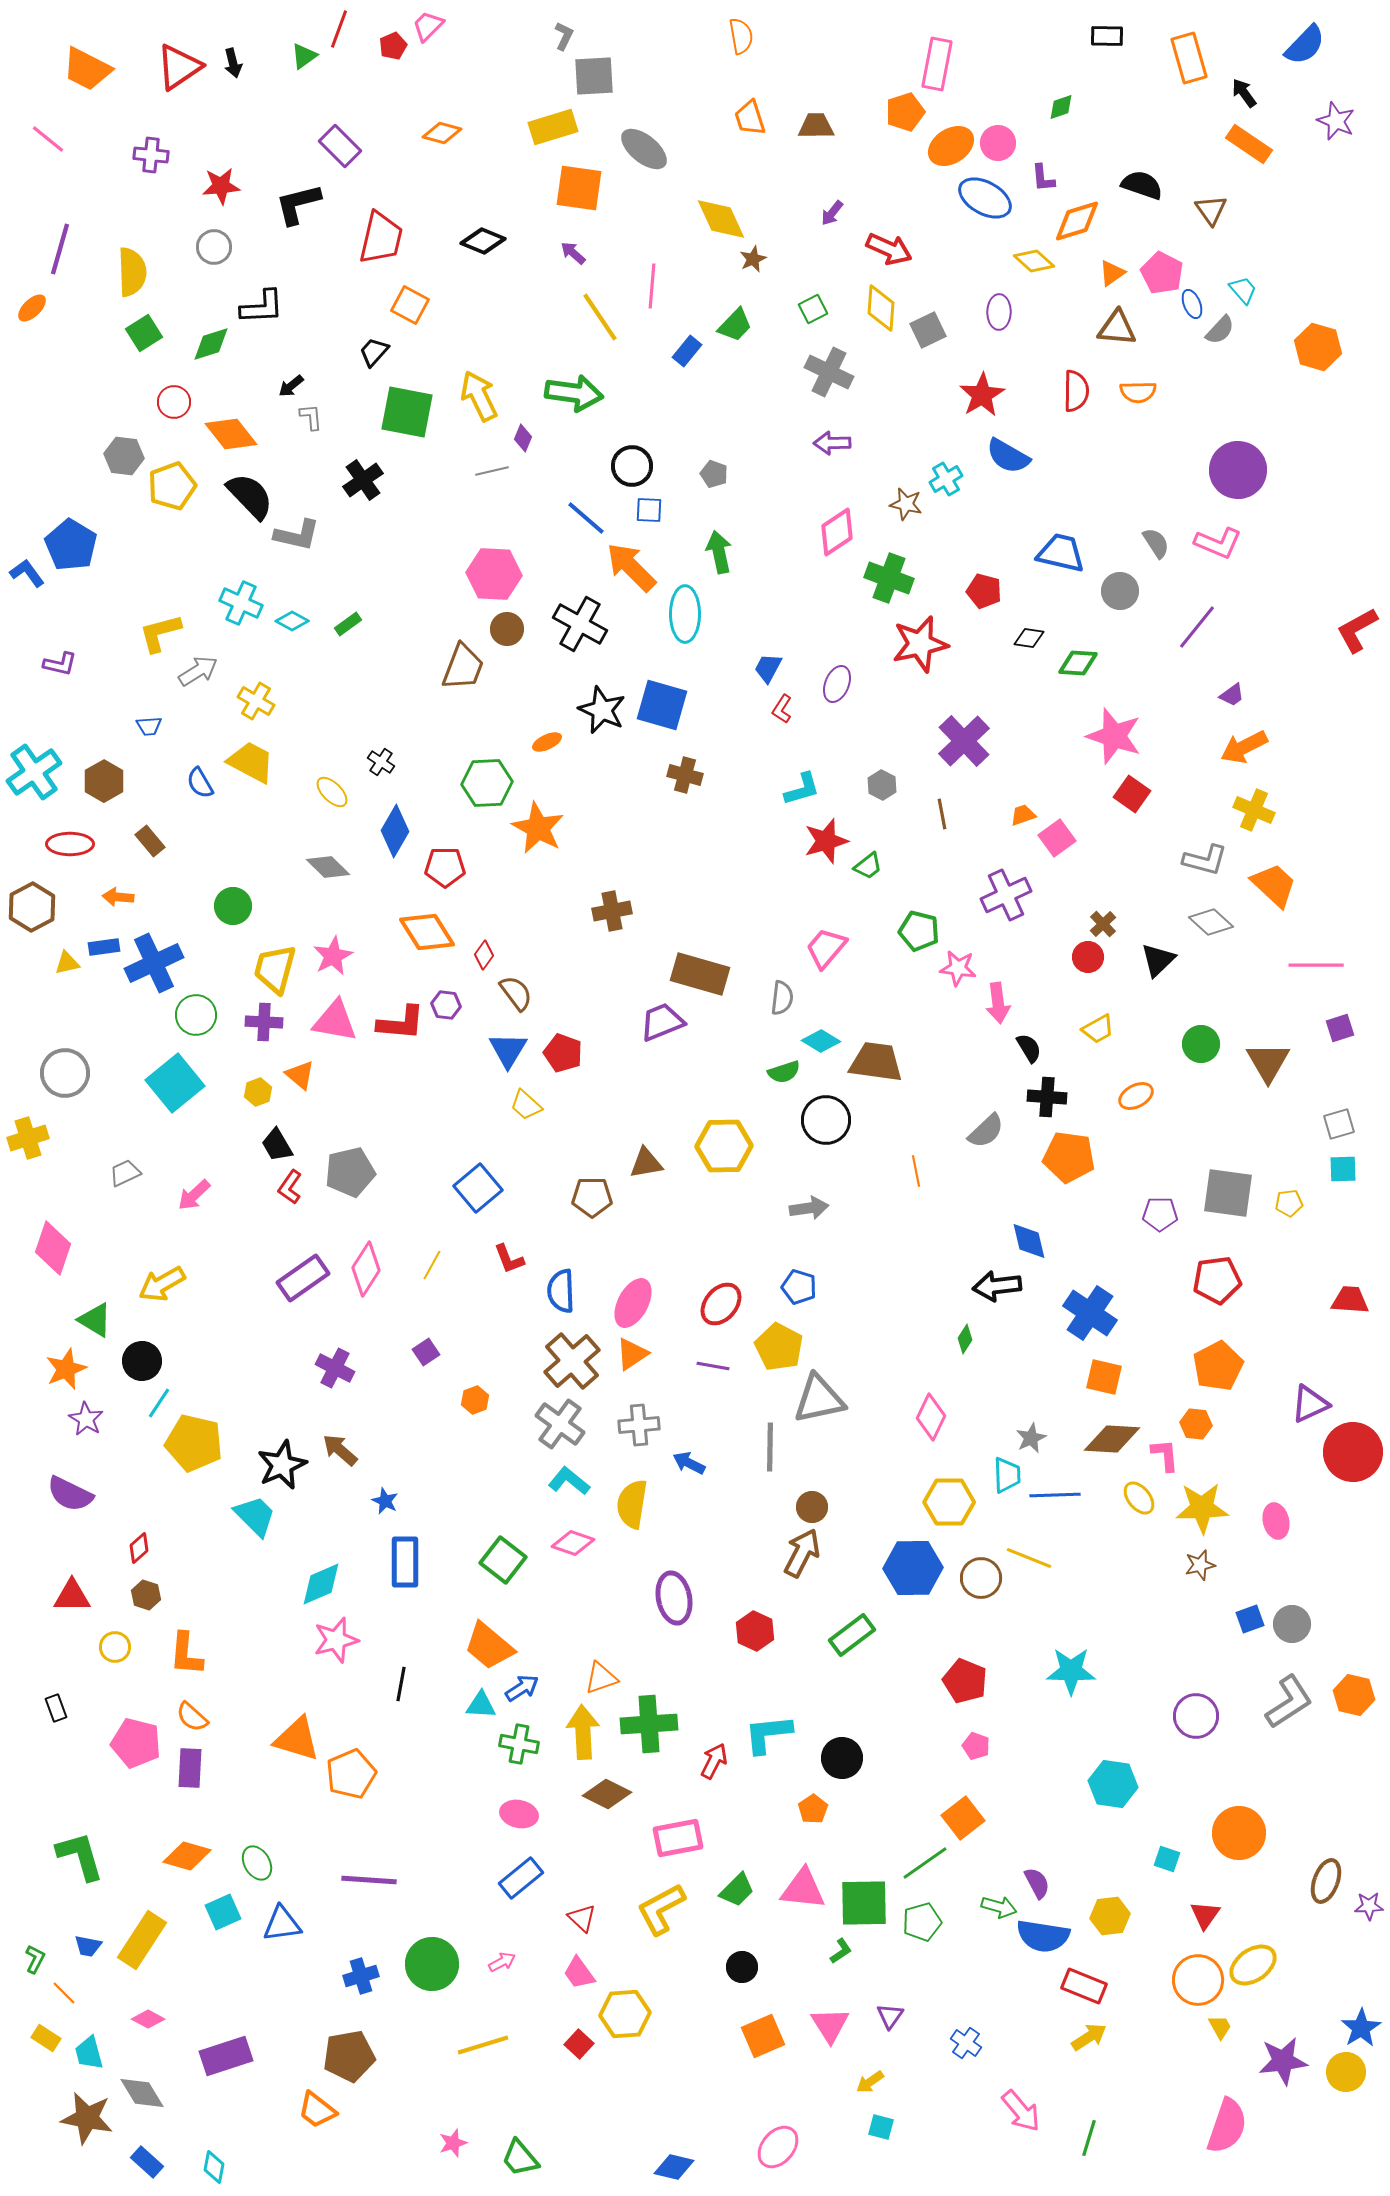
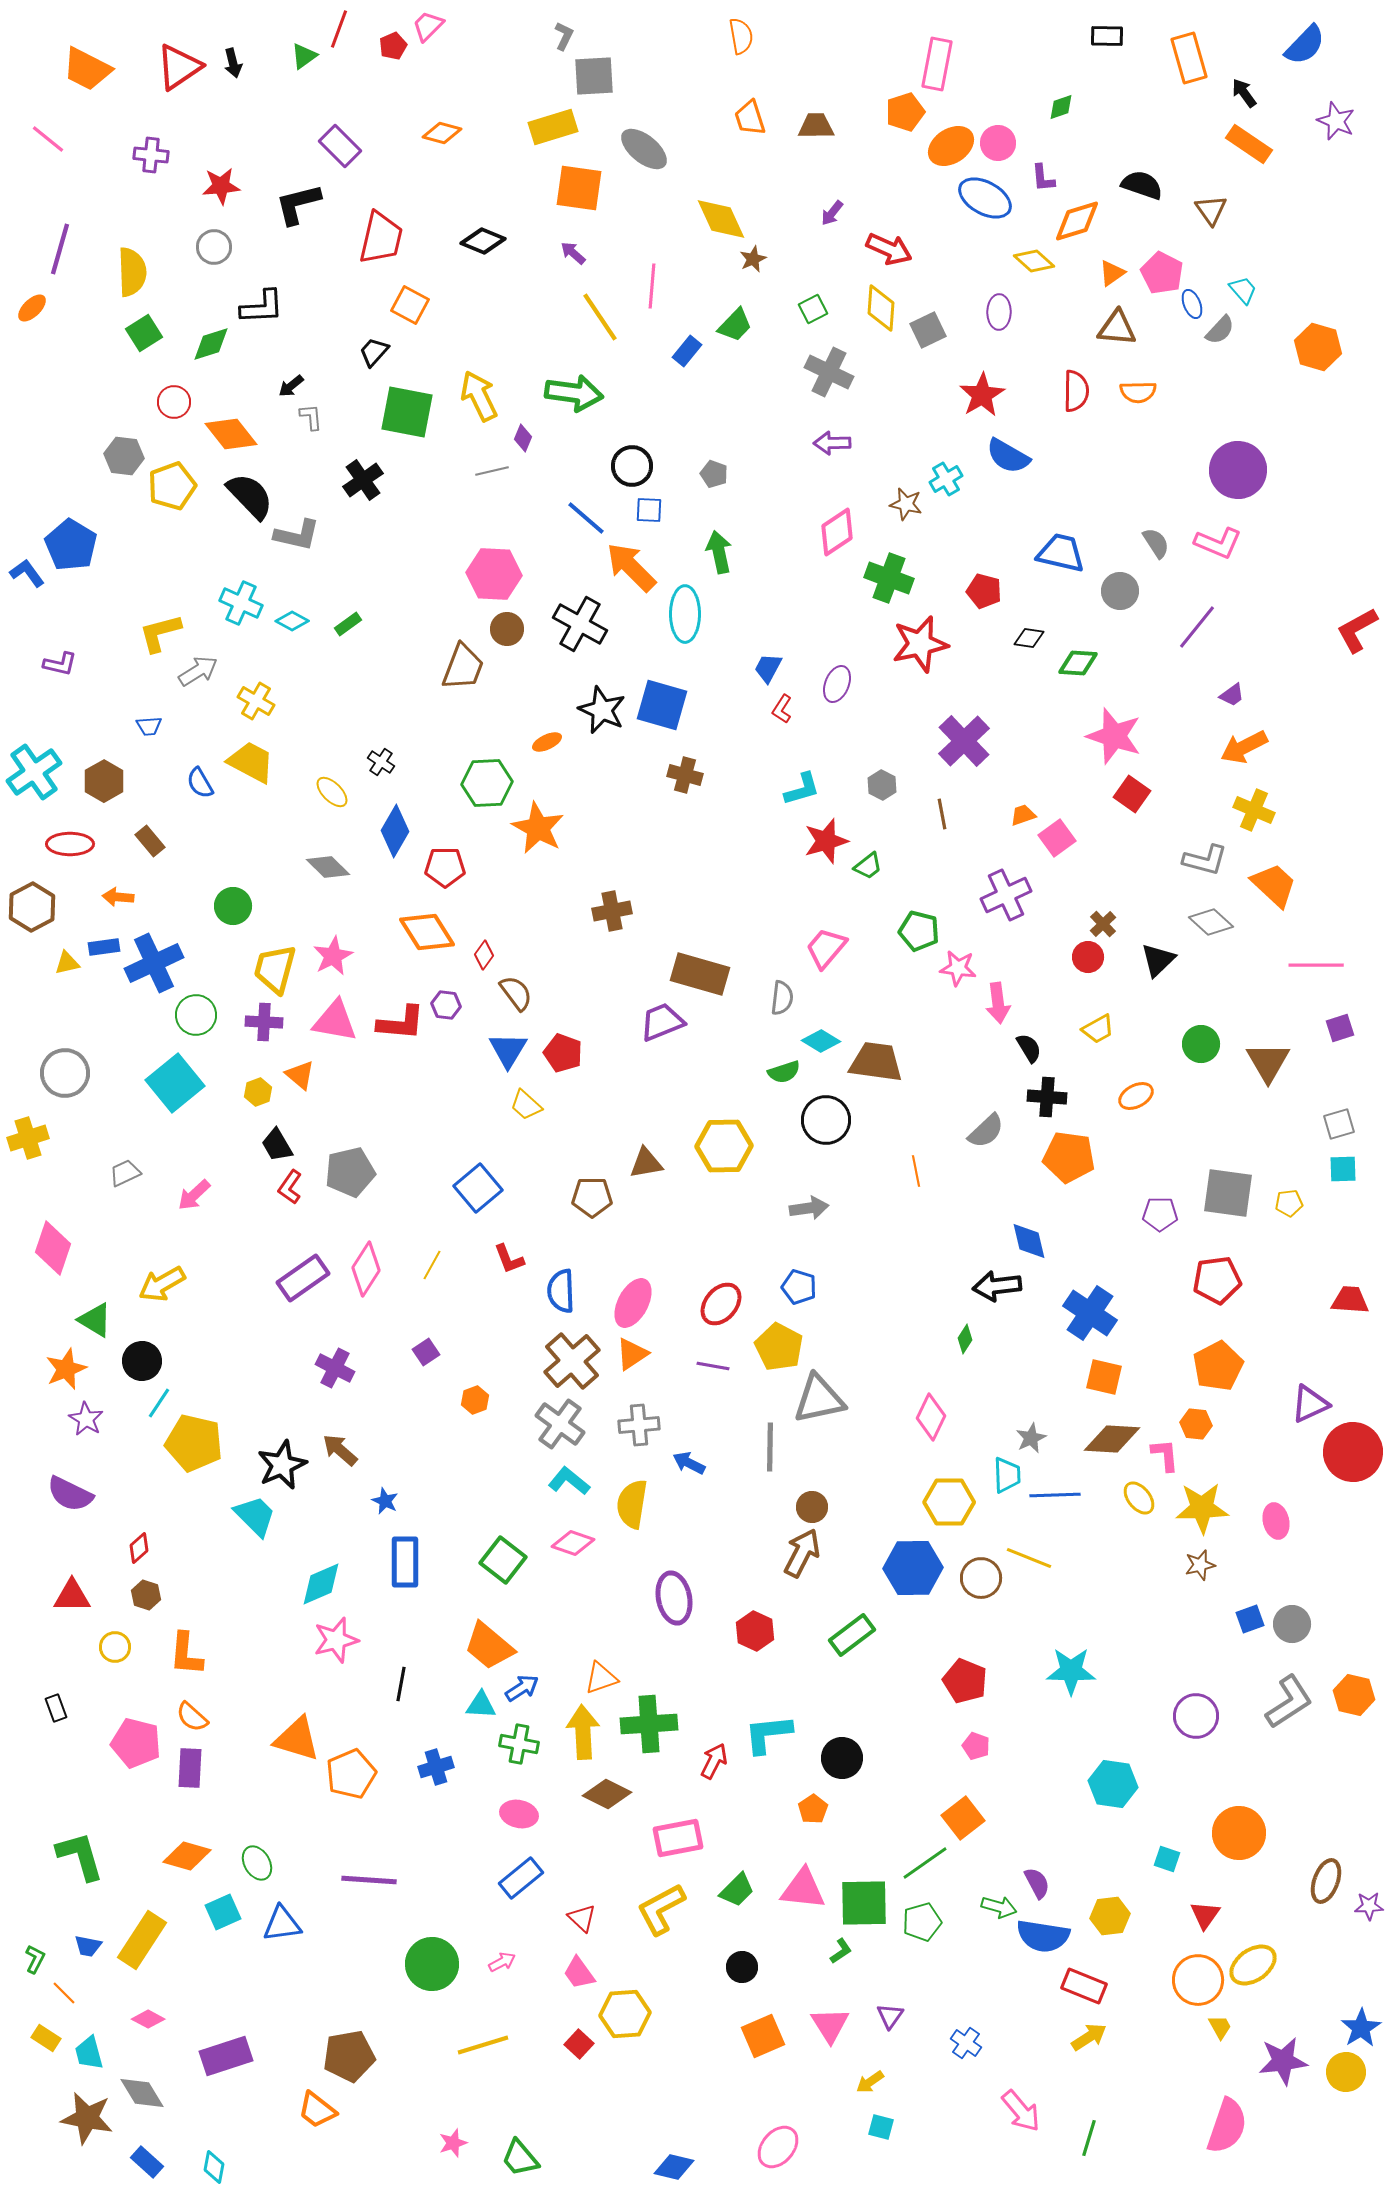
blue cross at (361, 1976): moved 75 px right, 209 px up
